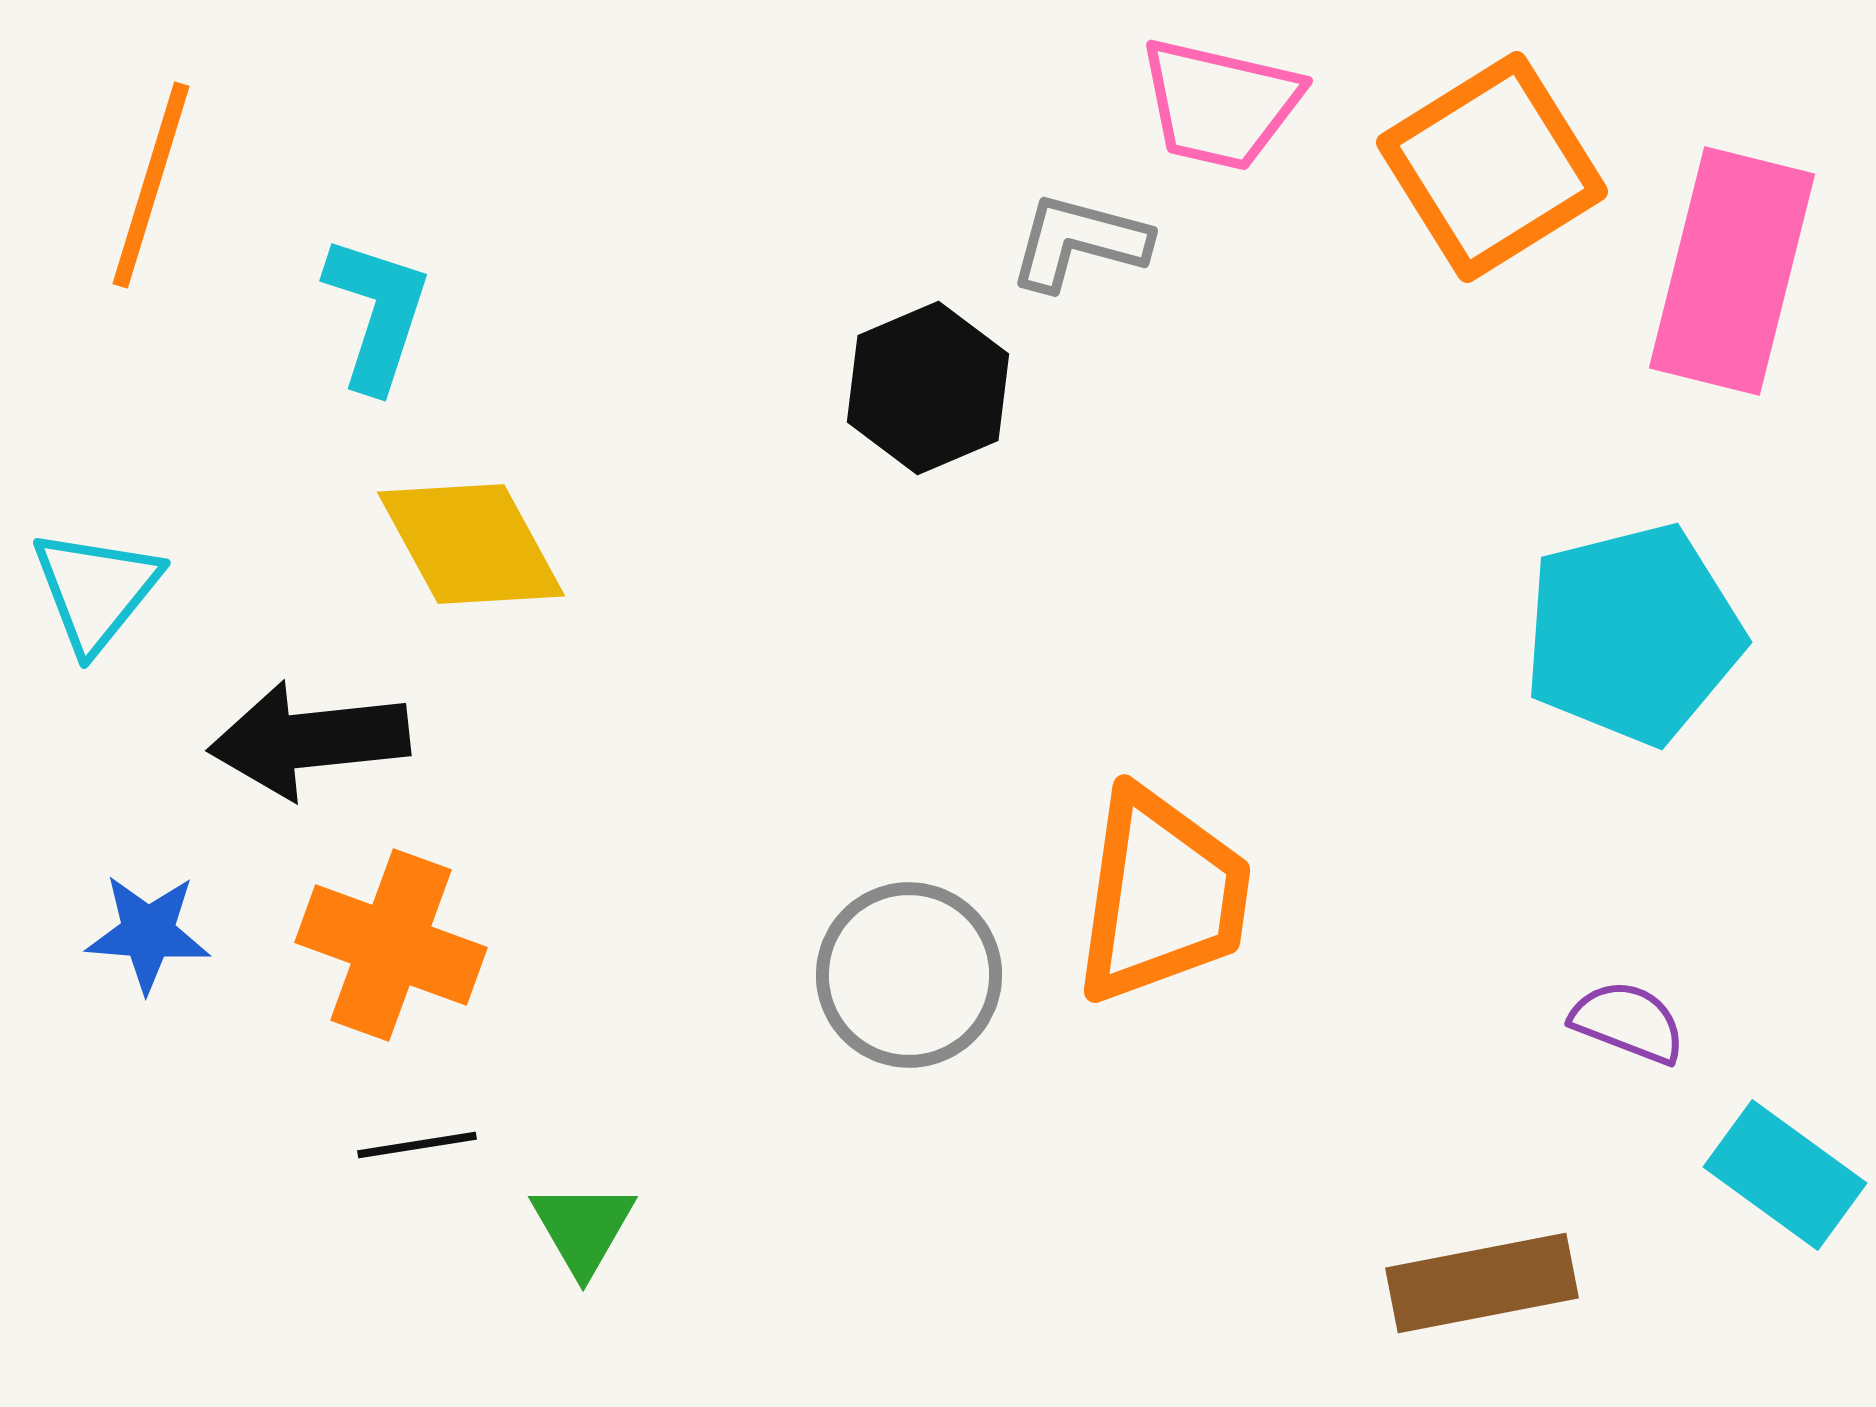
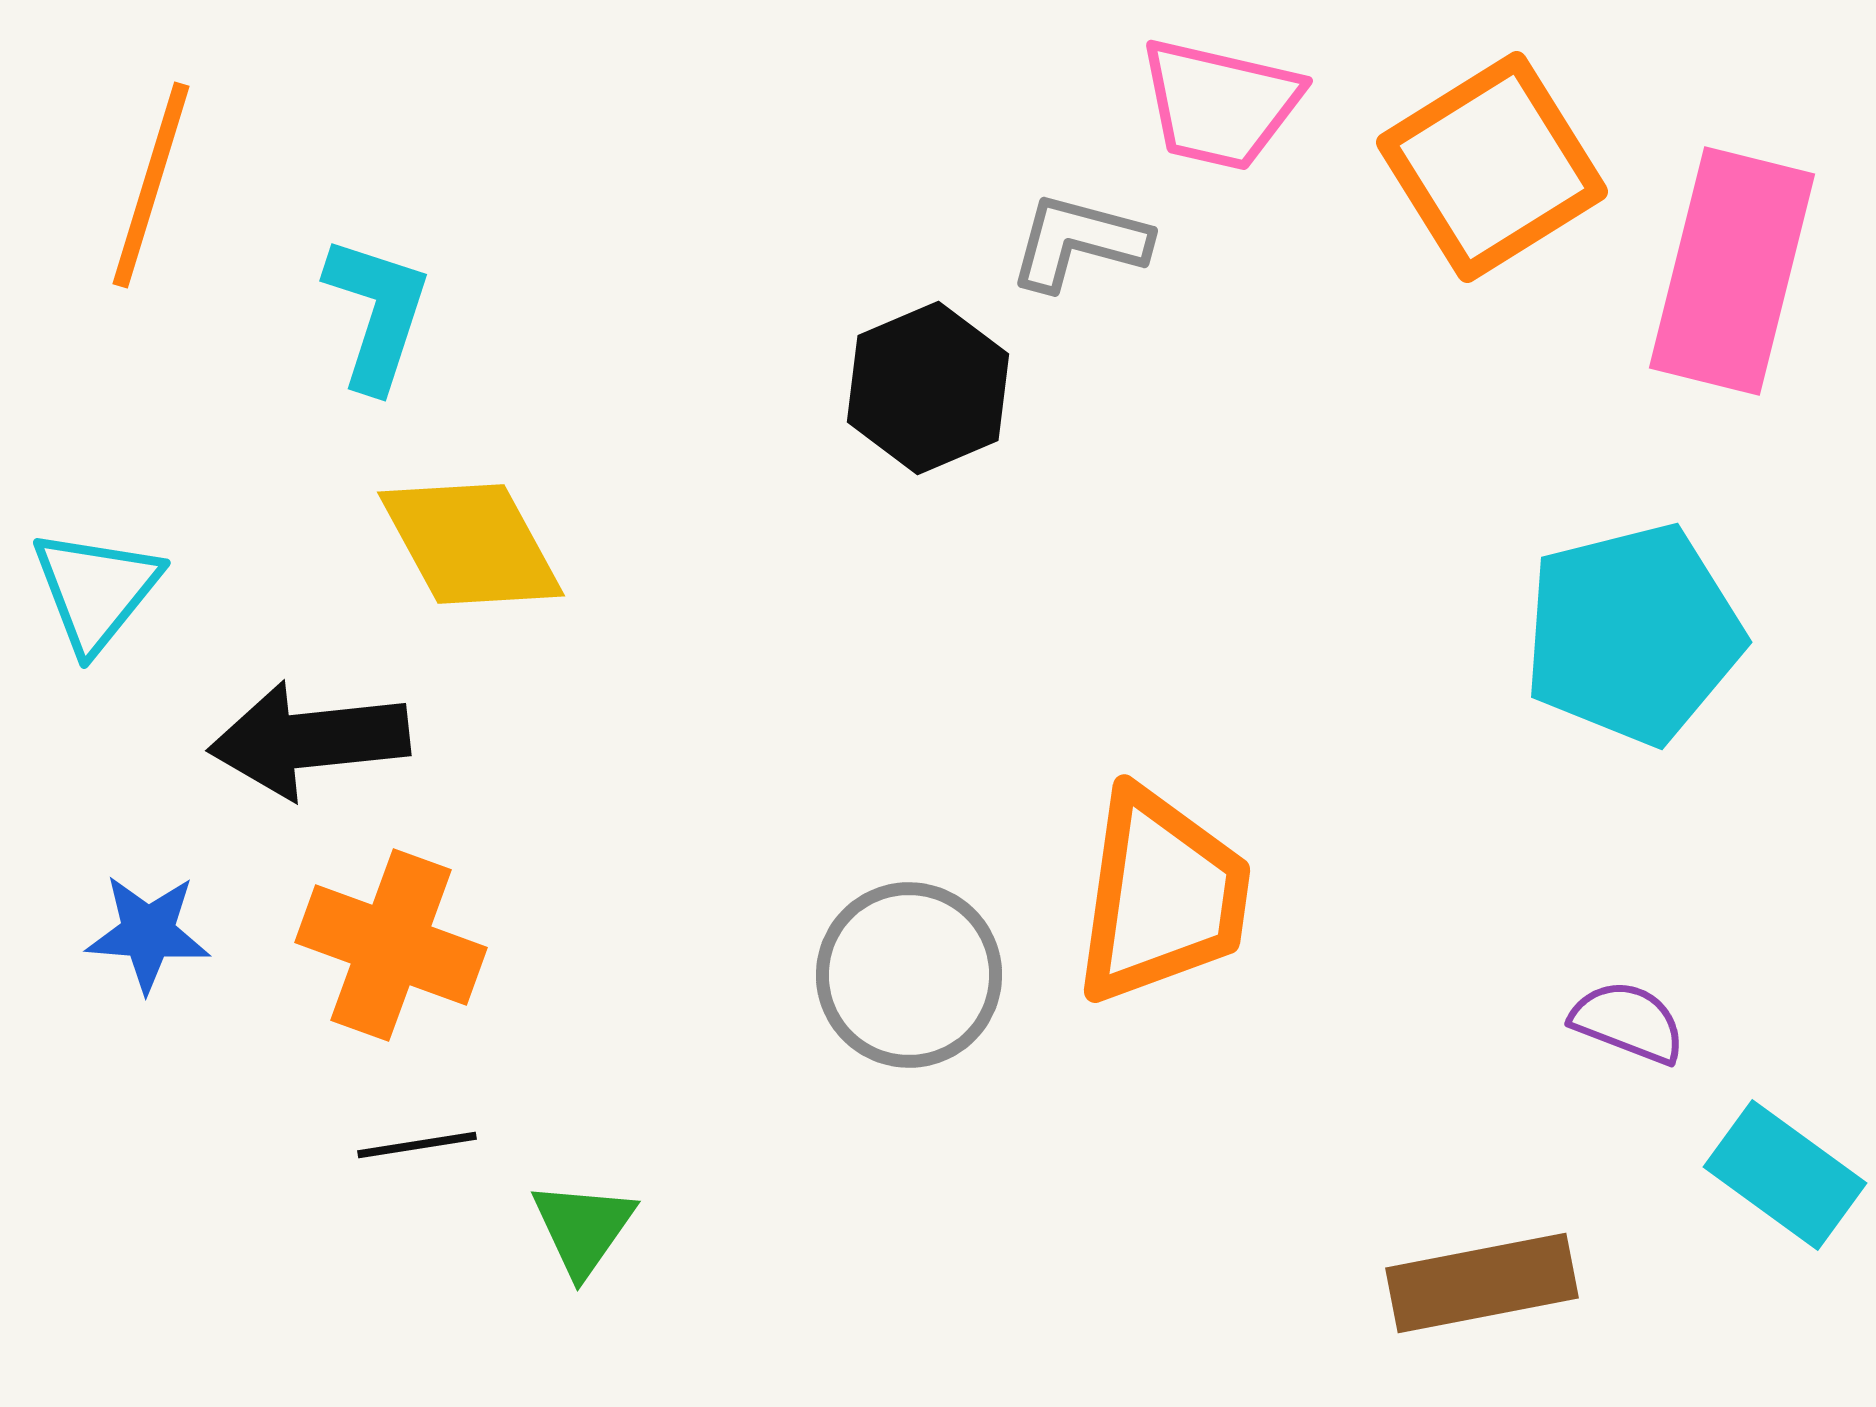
green triangle: rotated 5 degrees clockwise
